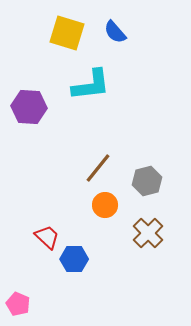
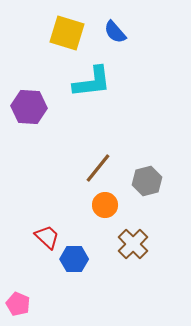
cyan L-shape: moved 1 px right, 3 px up
brown cross: moved 15 px left, 11 px down
